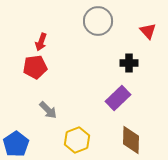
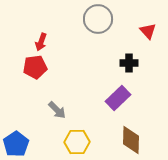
gray circle: moved 2 px up
gray arrow: moved 9 px right
yellow hexagon: moved 2 px down; rotated 20 degrees clockwise
